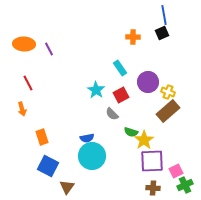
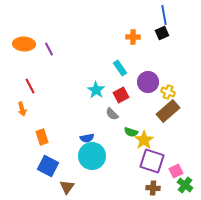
red line: moved 2 px right, 3 px down
purple square: rotated 20 degrees clockwise
green cross: rotated 28 degrees counterclockwise
